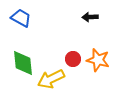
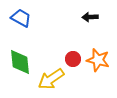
green diamond: moved 3 px left, 1 px up
yellow arrow: rotated 8 degrees counterclockwise
